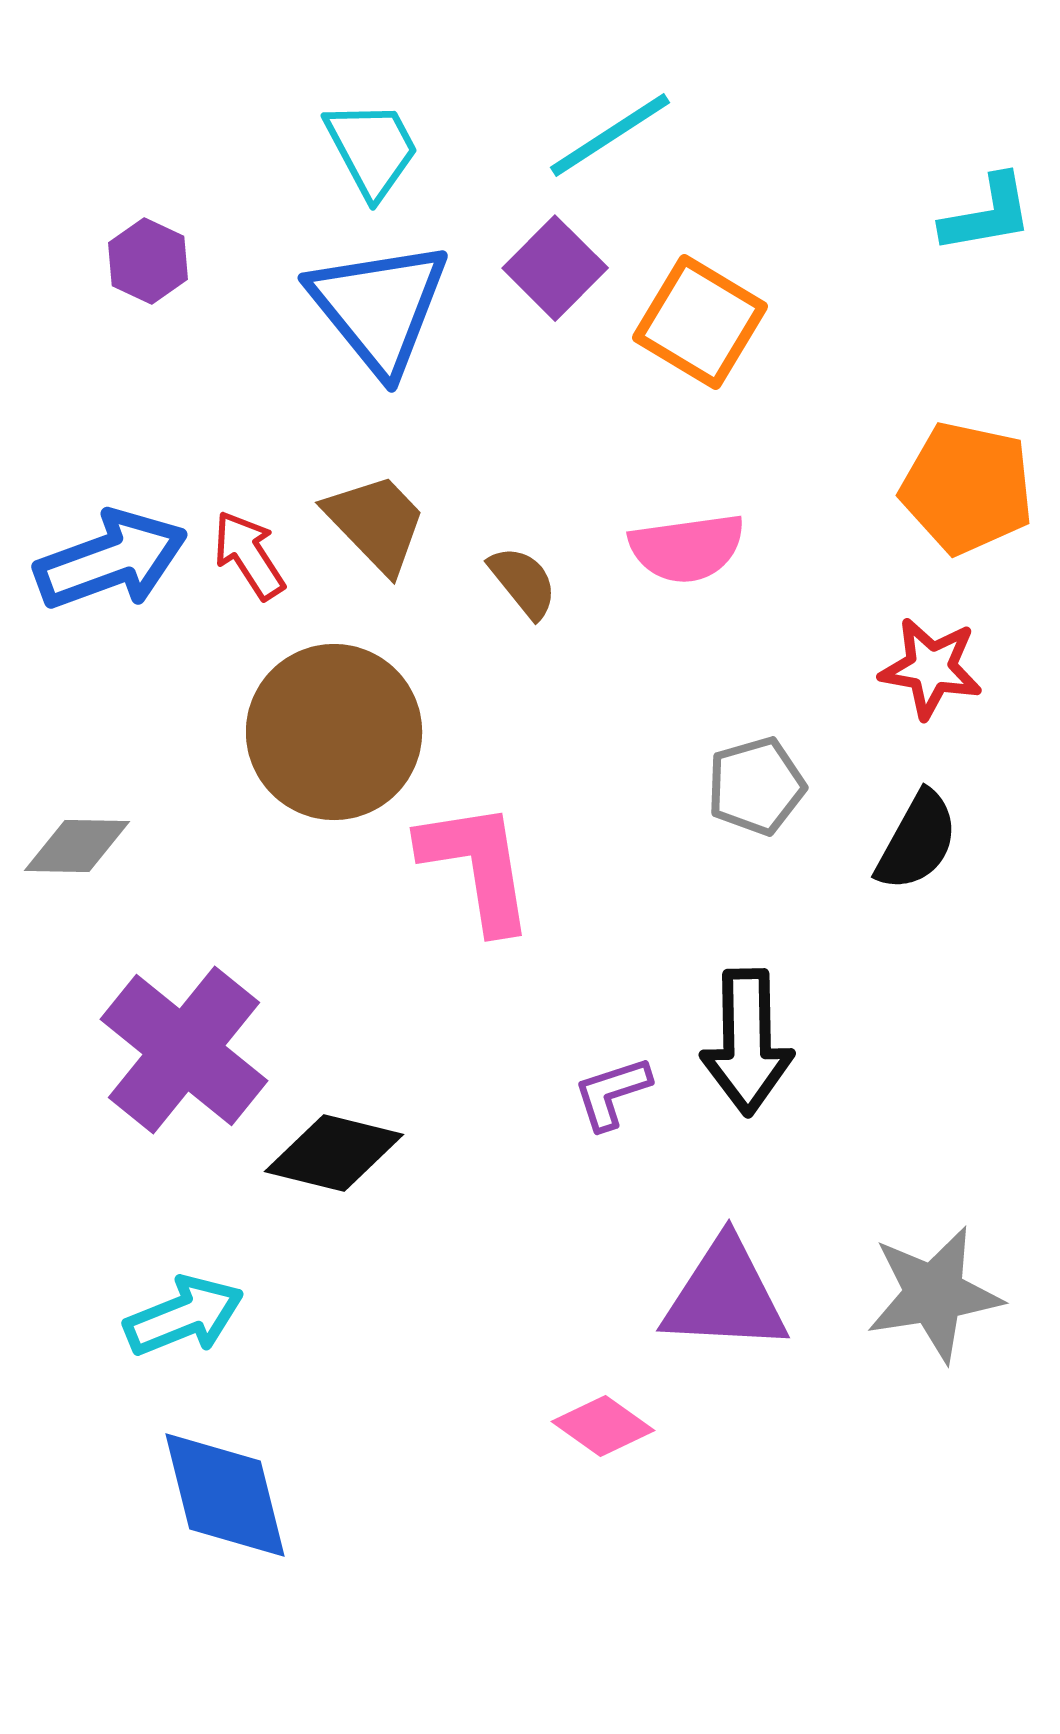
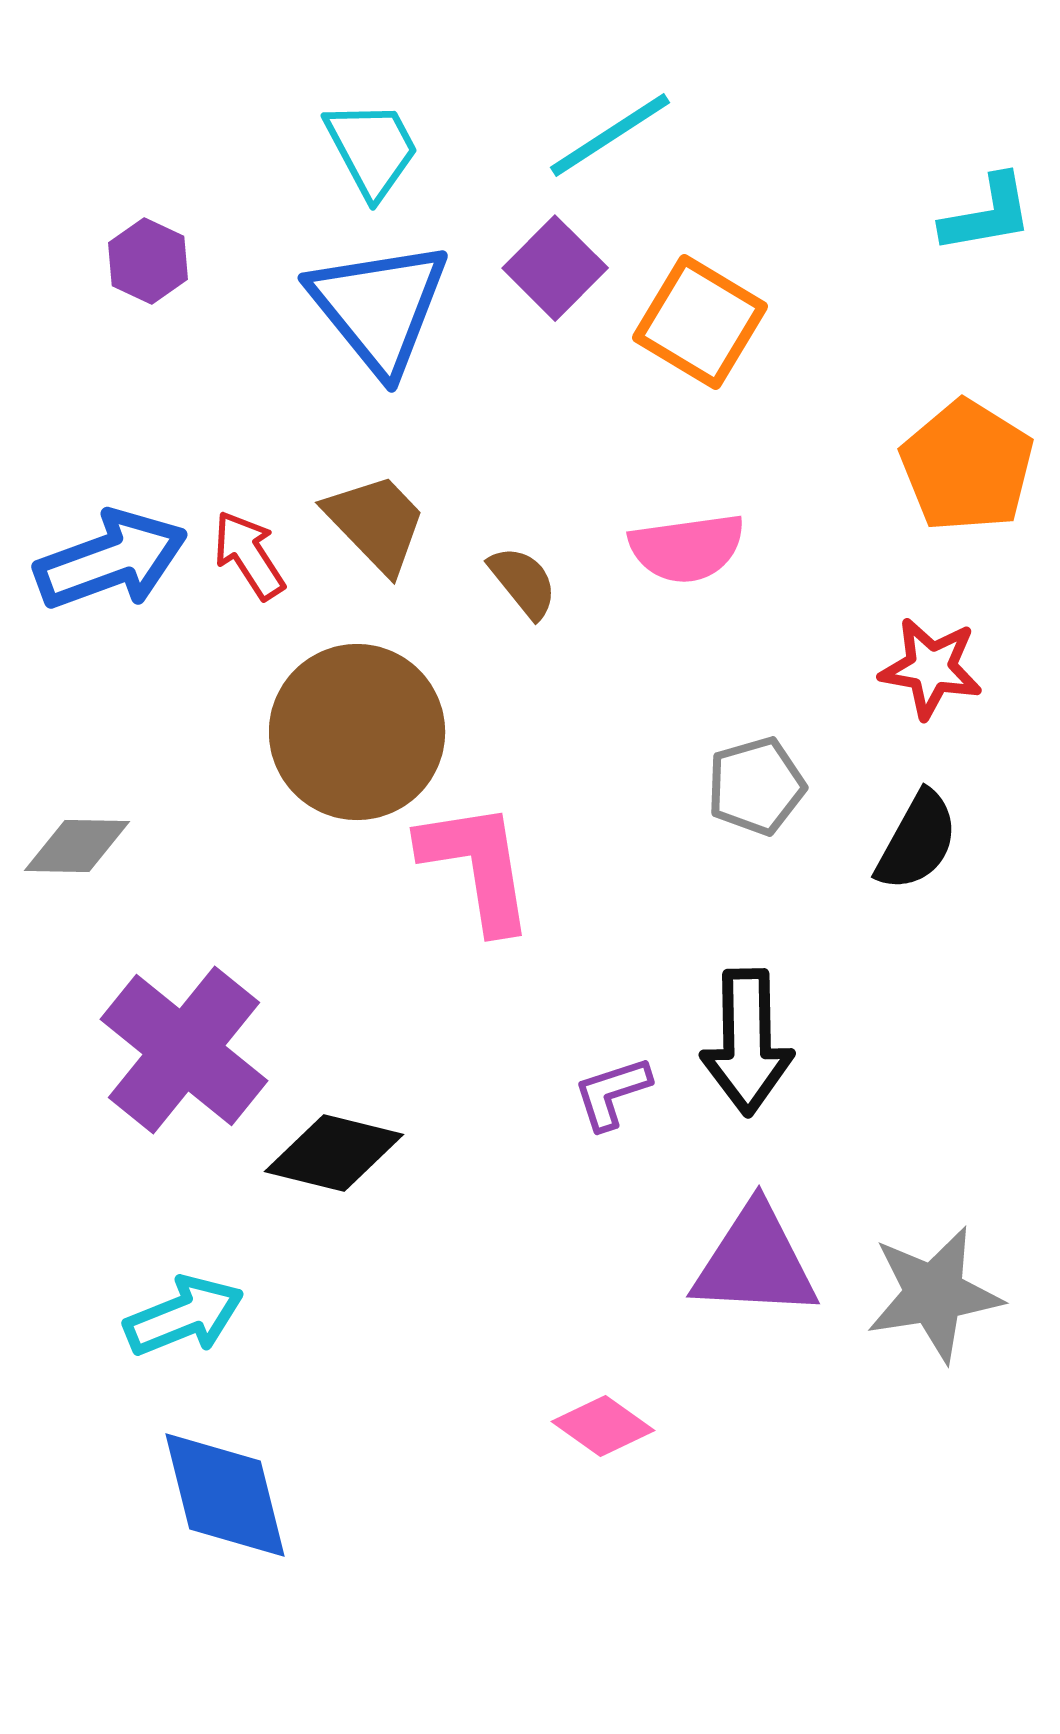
orange pentagon: moved 22 px up; rotated 20 degrees clockwise
brown circle: moved 23 px right
purple triangle: moved 30 px right, 34 px up
